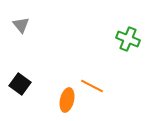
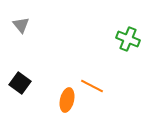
black square: moved 1 px up
